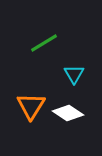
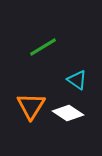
green line: moved 1 px left, 4 px down
cyan triangle: moved 3 px right, 6 px down; rotated 25 degrees counterclockwise
